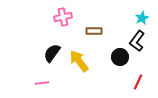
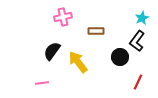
brown rectangle: moved 2 px right
black semicircle: moved 2 px up
yellow arrow: moved 1 px left, 1 px down
